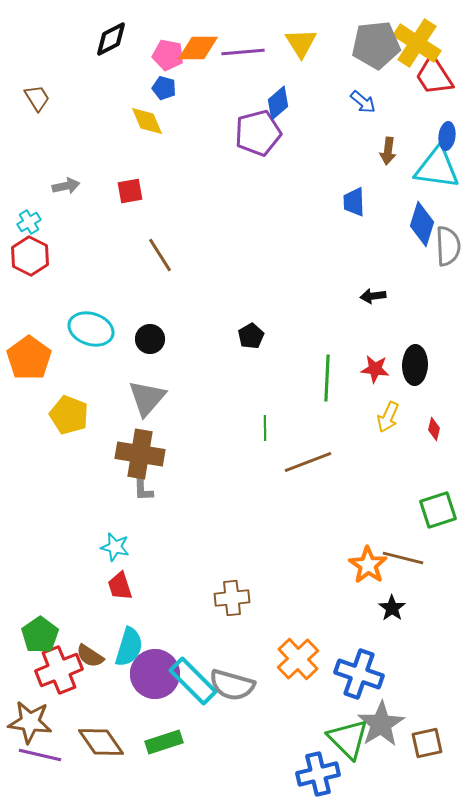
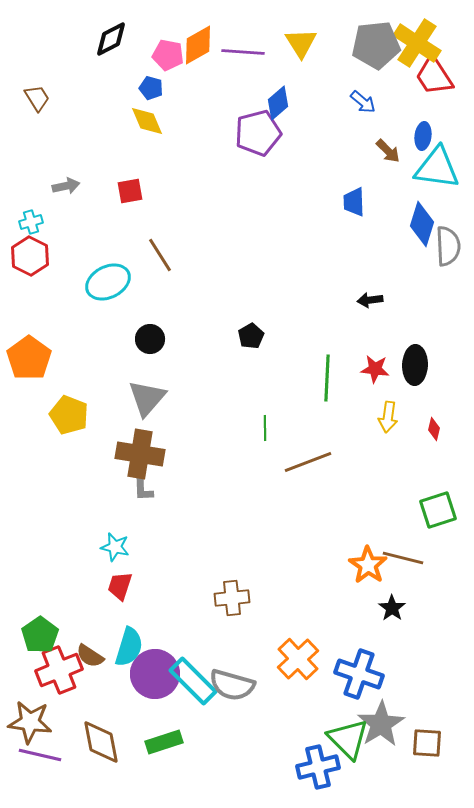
orange diamond at (198, 48): moved 3 px up; rotated 30 degrees counterclockwise
purple line at (243, 52): rotated 9 degrees clockwise
blue pentagon at (164, 88): moved 13 px left
blue ellipse at (447, 136): moved 24 px left
brown arrow at (388, 151): rotated 52 degrees counterclockwise
cyan cross at (29, 222): moved 2 px right; rotated 15 degrees clockwise
black arrow at (373, 296): moved 3 px left, 4 px down
cyan ellipse at (91, 329): moved 17 px right, 47 px up; rotated 45 degrees counterclockwise
yellow arrow at (388, 417): rotated 16 degrees counterclockwise
red trapezoid at (120, 586): rotated 36 degrees clockwise
brown diamond at (101, 742): rotated 24 degrees clockwise
brown square at (427, 743): rotated 16 degrees clockwise
blue cross at (318, 774): moved 7 px up
